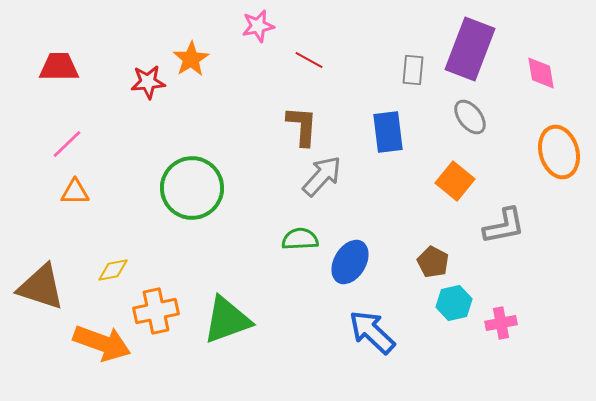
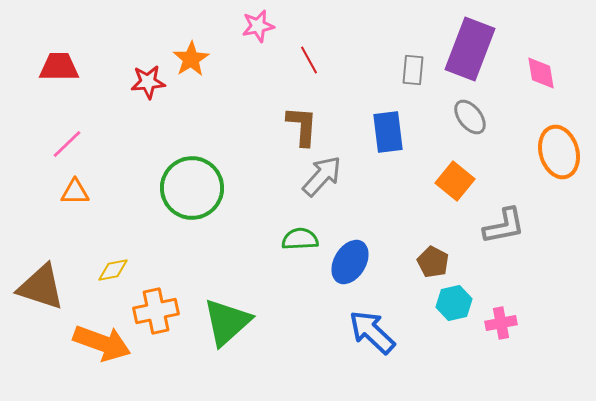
red line: rotated 32 degrees clockwise
green triangle: moved 2 px down; rotated 22 degrees counterclockwise
